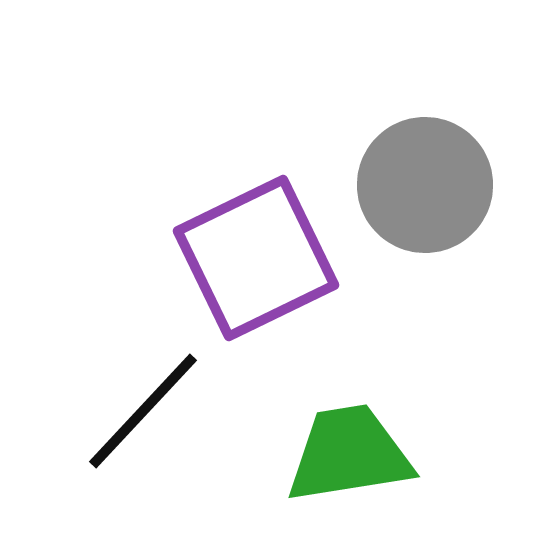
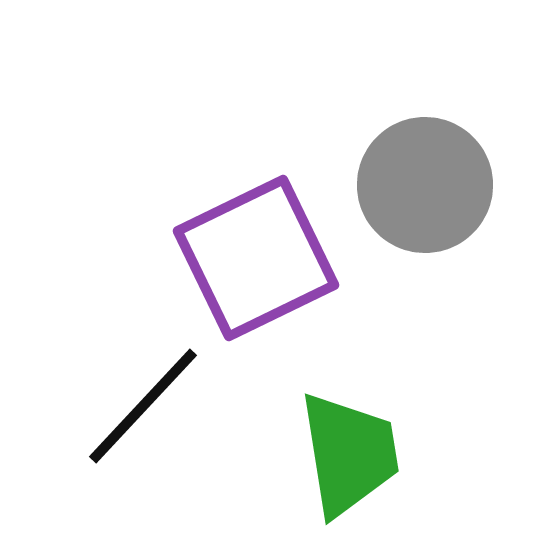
black line: moved 5 px up
green trapezoid: rotated 90 degrees clockwise
